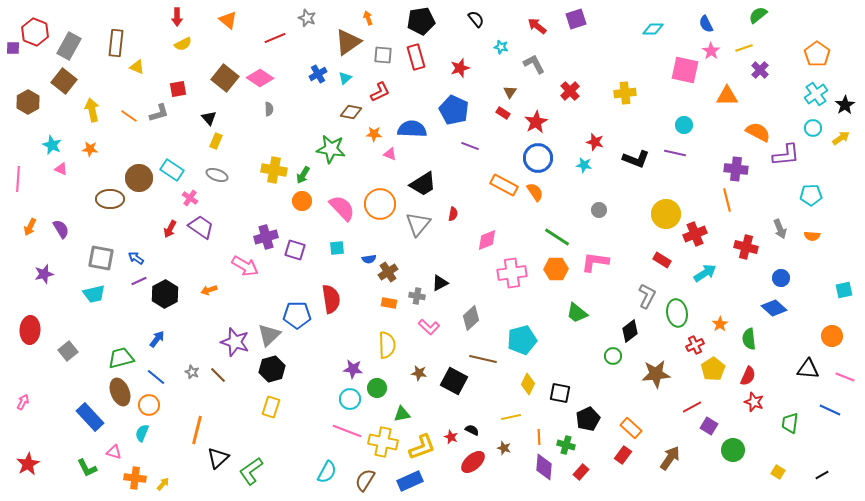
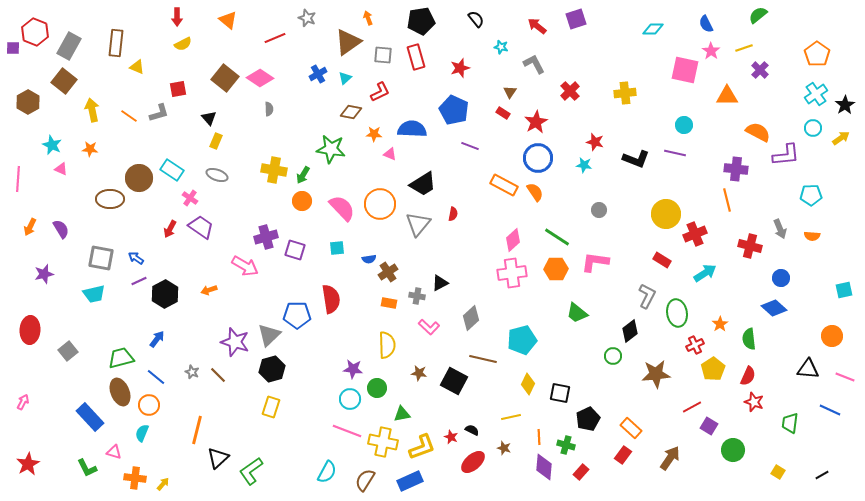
pink diamond at (487, 240): moved 26 px right; rotated 20 degrees counterclockwise
red cross at (746, 247): moved 4 px right, 1 px up
